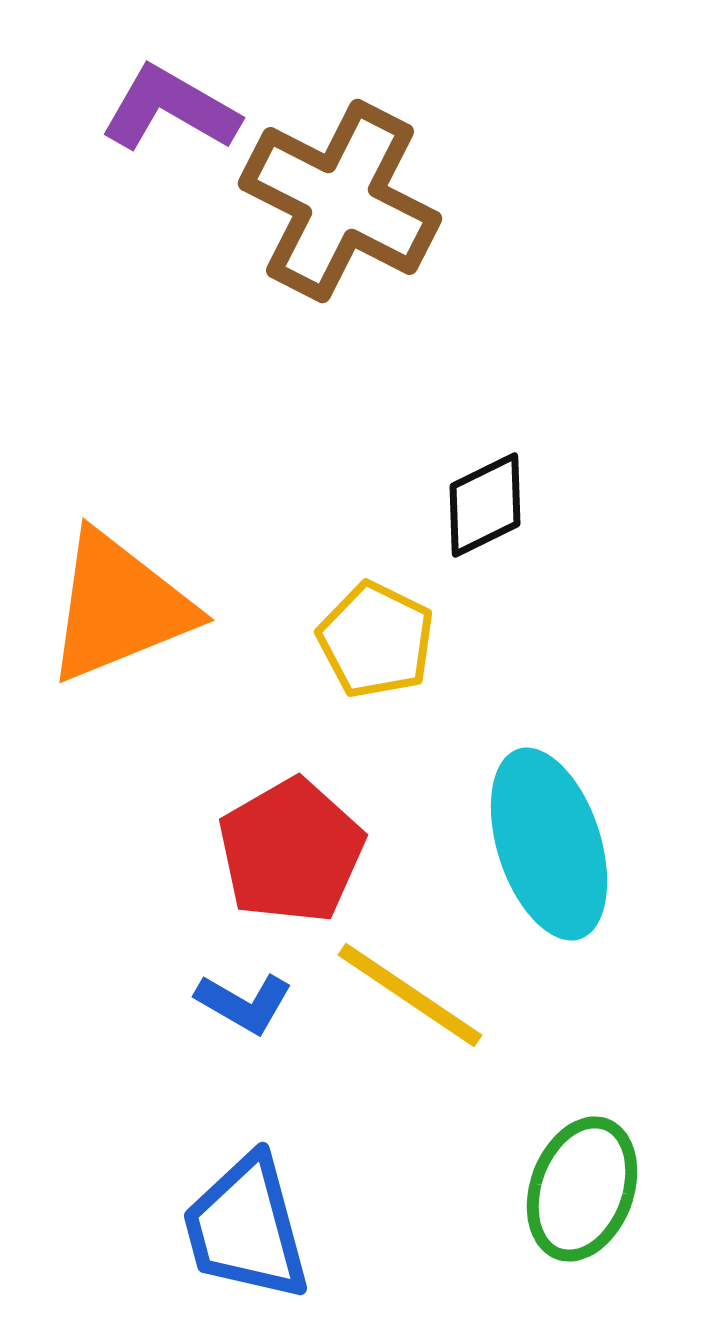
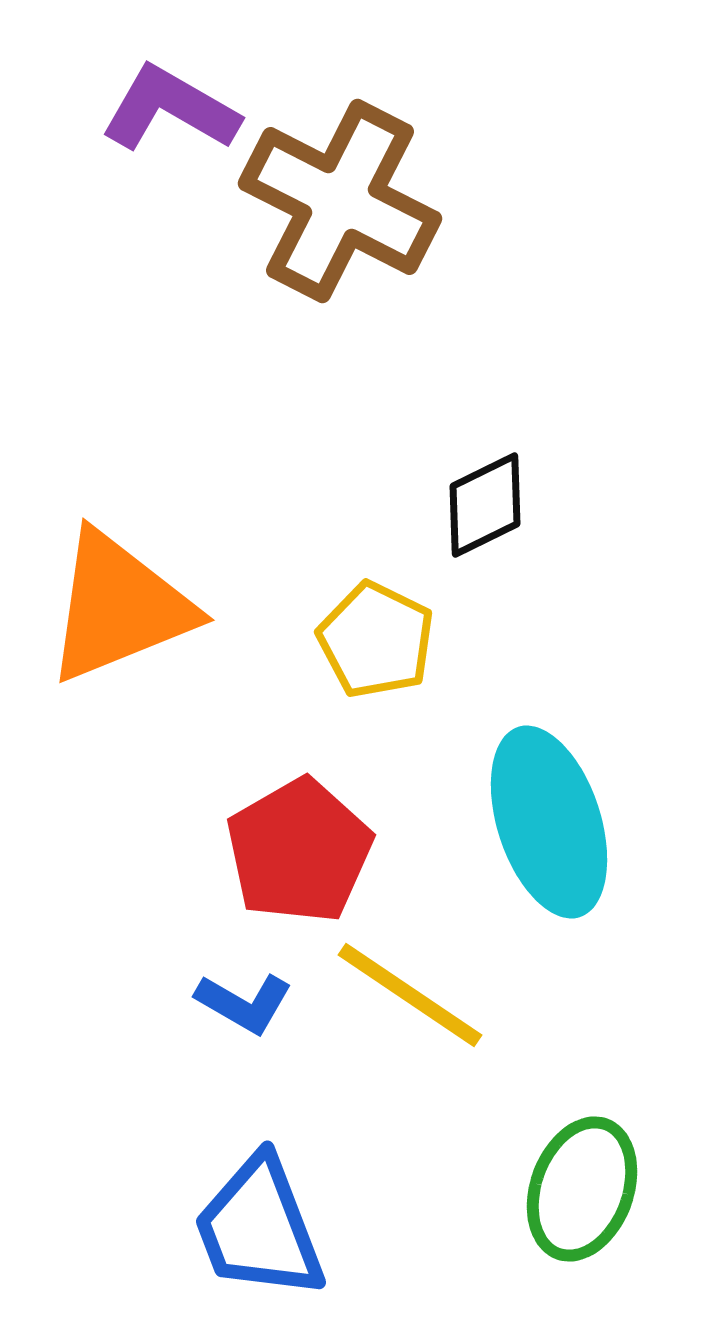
cyan ellipse: moved 22 px up
red pentagon: moved 8 px right
blue trapezoid: moved 13 px right; rotated 6 degrees counterclockwise
